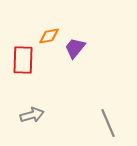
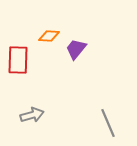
orange diamond: rotated 15 degrees clockwise
purple trapezoid: moved 1 px right, 1 px down
red rectangle: moved 5 px left
